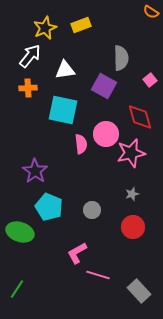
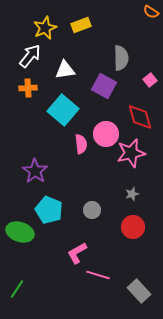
cyan square: rotated 28 degrees clockwise
cyan pentagon: moved 3 px down
